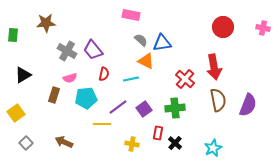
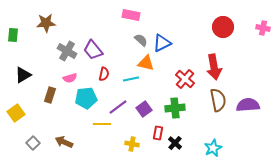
blue triangle: rotated 18 degrees counterclockwise
orange triangle: moved 2 px down; rotated 12 degrees counterclockwise
brown rectangle: moved 4 px left
purple semicircle: rotated 115 degrees counterclockwise
gray square: moved 7 px right
